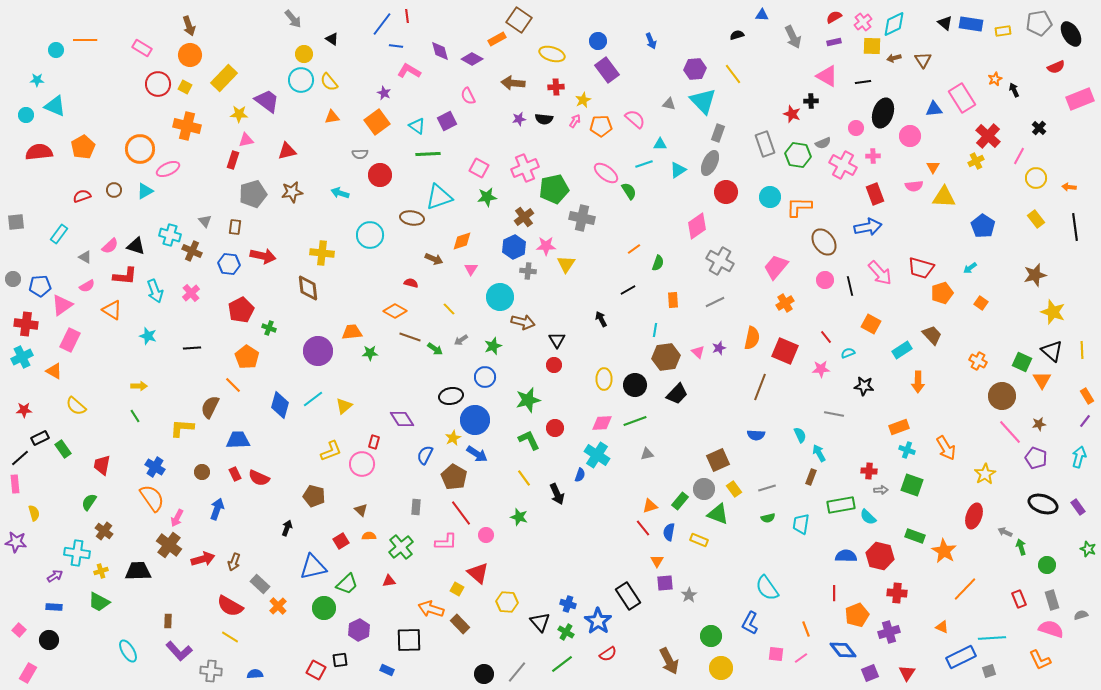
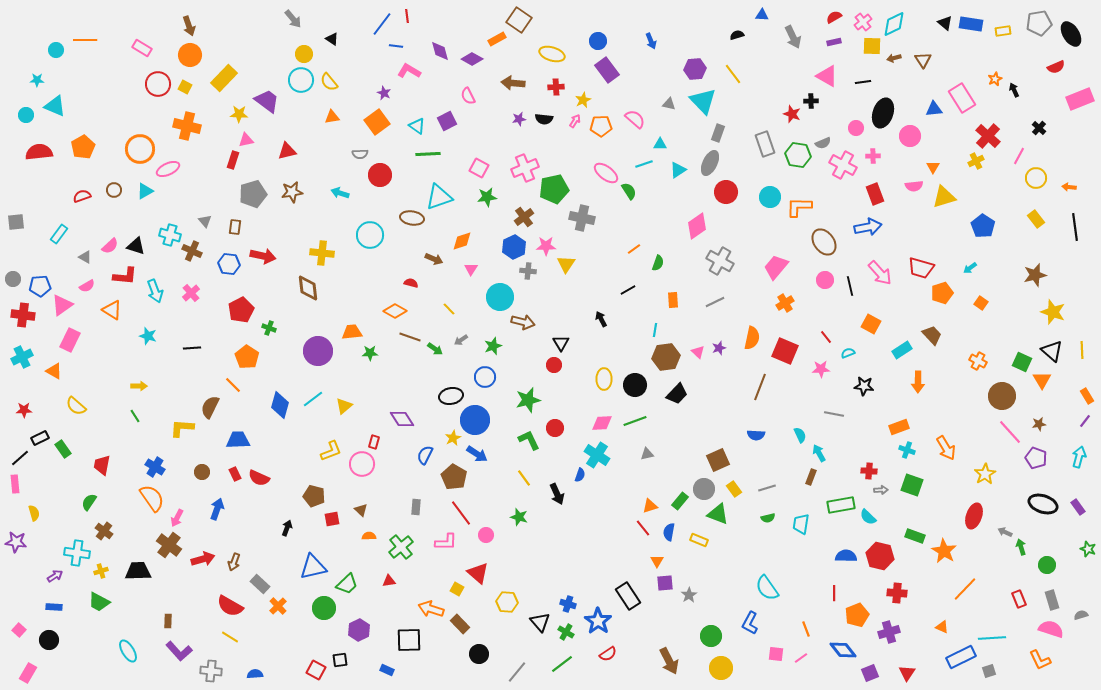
yellow triangle at (944, 197): rotated 20 degrees counterclockwise
red cross at (26, 324): moved 3 px left, 9 px up
black triangle at (557, 340): moved 4 px right, 3 px down
red square at (341, 541): moved 9 px left, 22 px up; rotated 21 degrees clockwise
black circle at (484, 674): moved 5 px left, 20 px up
